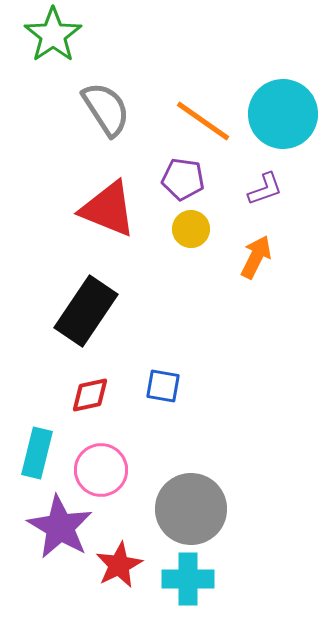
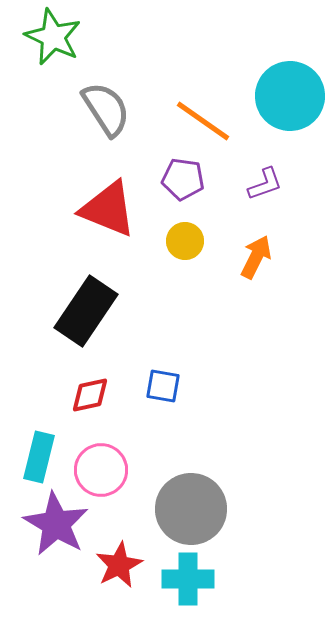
green star: moved 2 px down; rotated 12 degrees counterclockwise
cyan circle: moved 7 px right, 18 px up
purple L-shape: moved 5 px up
yellow circle: moved 6 px left, 12 px down
cyan rectangle: moved 2 px right, 4 px down
purple star: moved 4 px left, 3 px up
